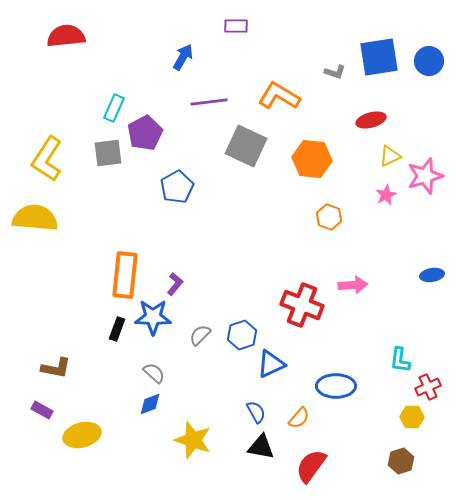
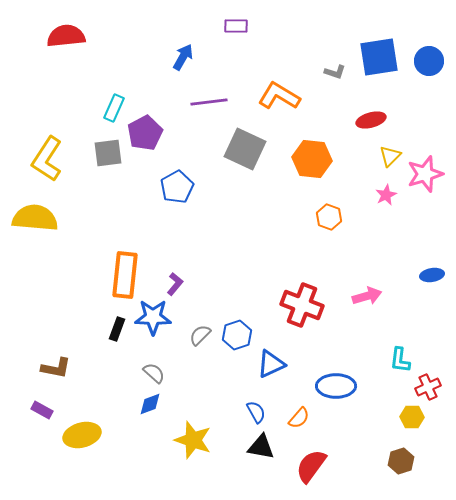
gray square at (246, 146): moved 1 px left, 3 px down
yellow triangle at (390, 156): rotated 20 degrees counterclockwise
pink star at (425, 176): moved 2 px up
pink arrow at (353, 285): moved 14 px right, 11 px down; rotated 12 degrees counterclockwise
blue hexagon at (242, 335): moved 5 px left
